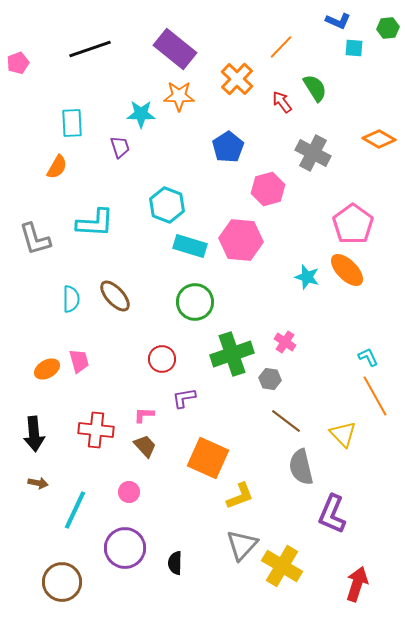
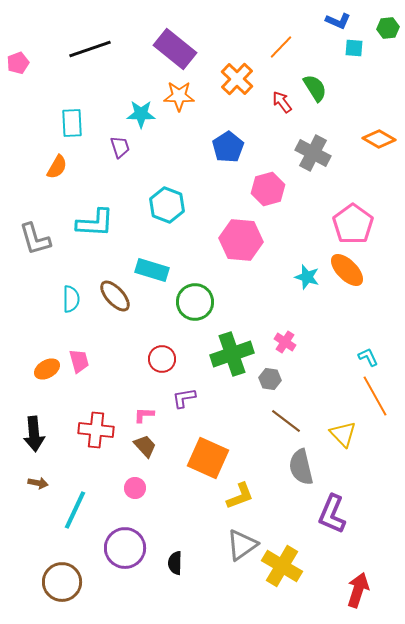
cyan rectangle at (190, 246): moved 38 px left, 24 px down
pink circle at (129, 492): moved 6 px right, 4 px up
gray triangle at (242, 545): rotated 12 degrees clockwise
red arrow at (357, 584): moved 1 px right, 6 px down
